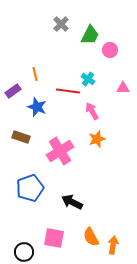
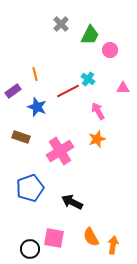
red line: rotated 35 degrees counterclockwise
pink arrow: moved 6 px right
black circle: moved 6 px right, 3 px up
